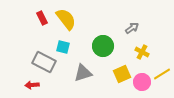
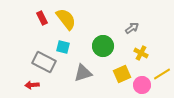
yellow cross: moved 1 px left, 1 px down
pink circle: moved 3 px down
